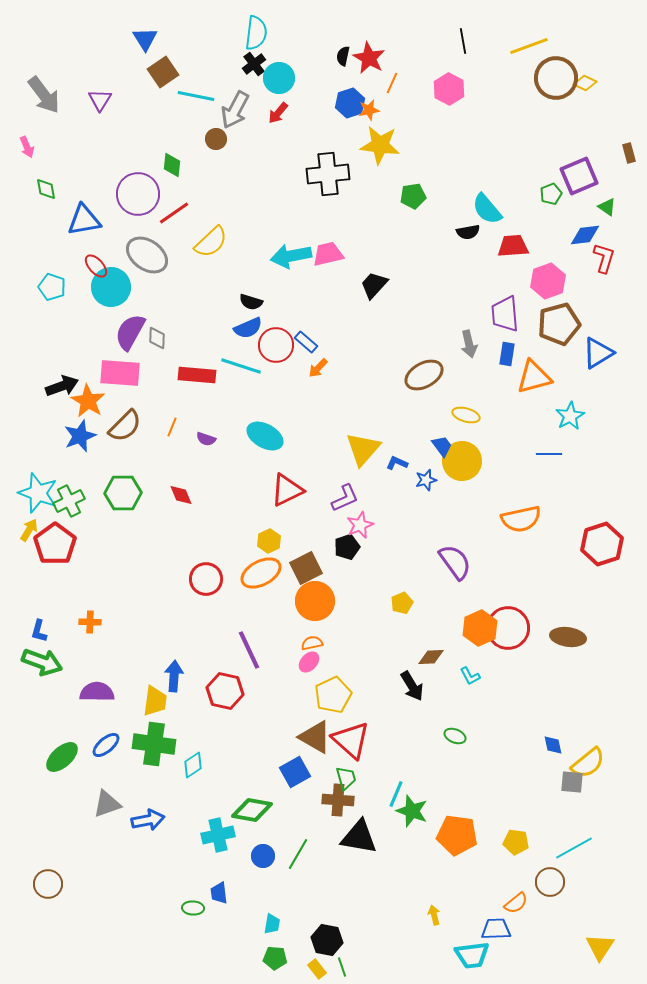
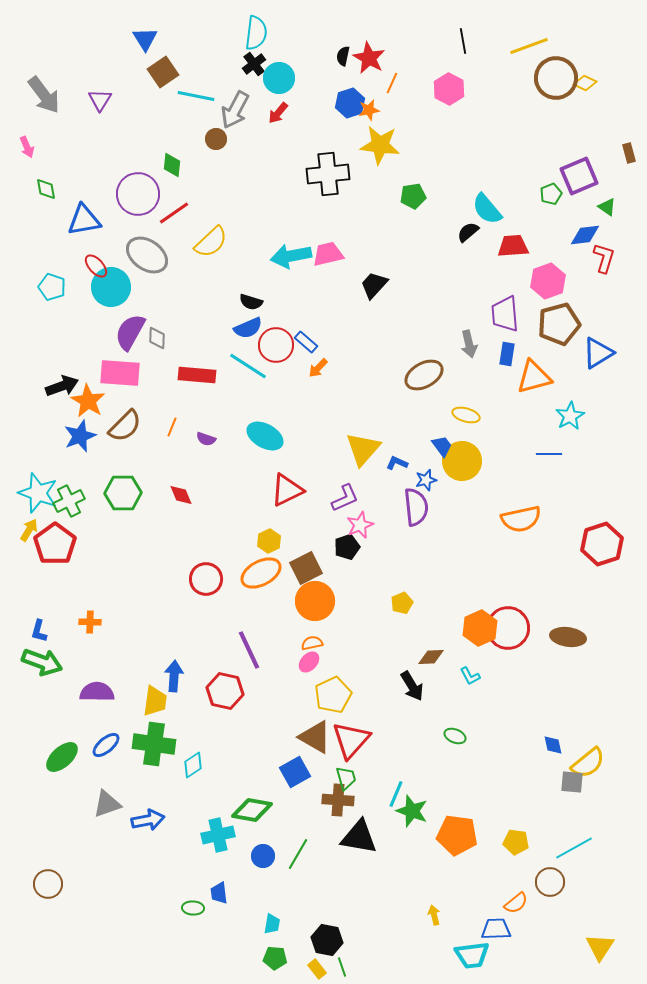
black semicircle at (468, 232): rotated 150 degrees clockwise
cyan line at (241, 366): moved 7 px right; rotated 15 degrees clockwise
purple semicircle at (455, 562): moved 39 px left, 55 px up; rotated 30 degrees clockwise
red triangle at (351, 740): rotated 30 degrees clockwise
